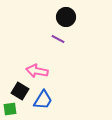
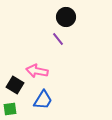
purple line: rotated 24 degrees clockwise
black square: moved 5 px left, 6 px up
